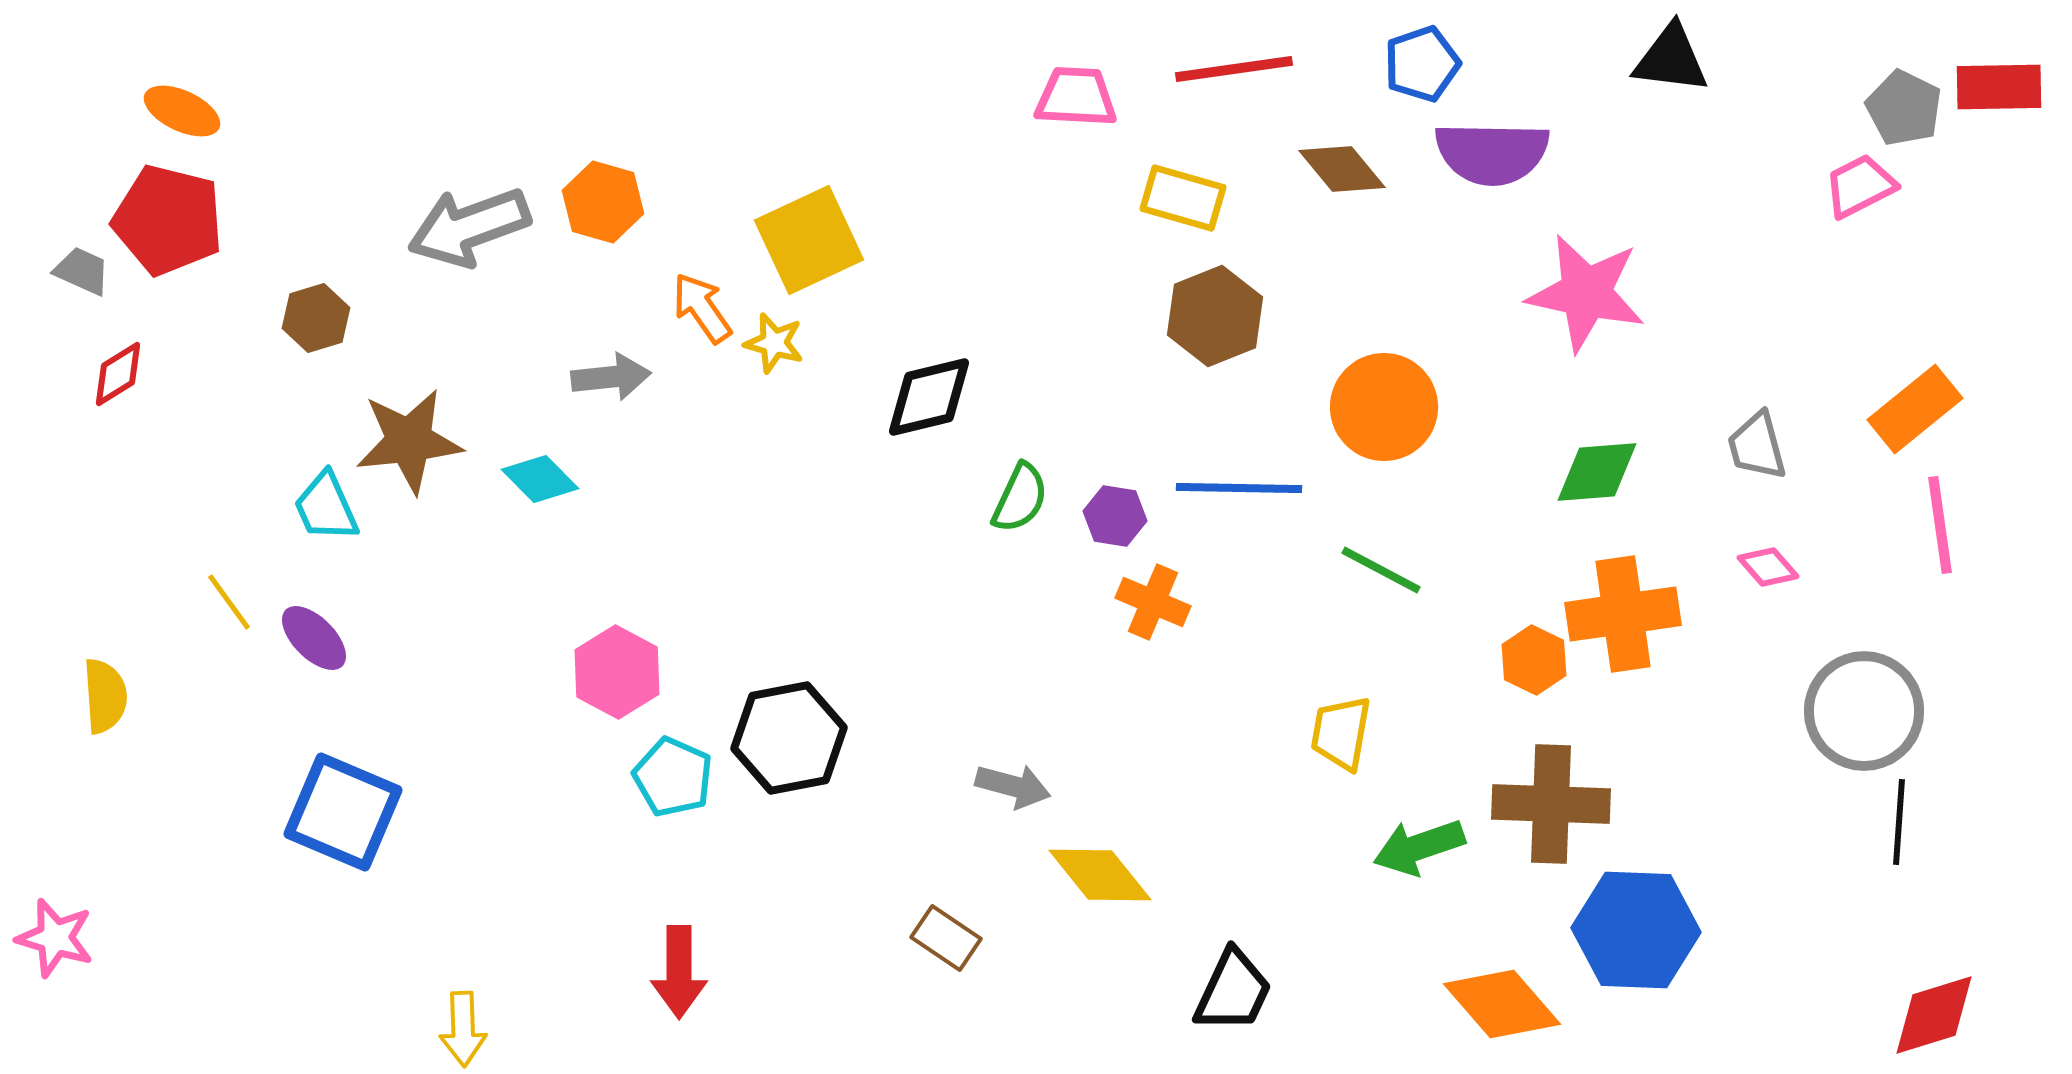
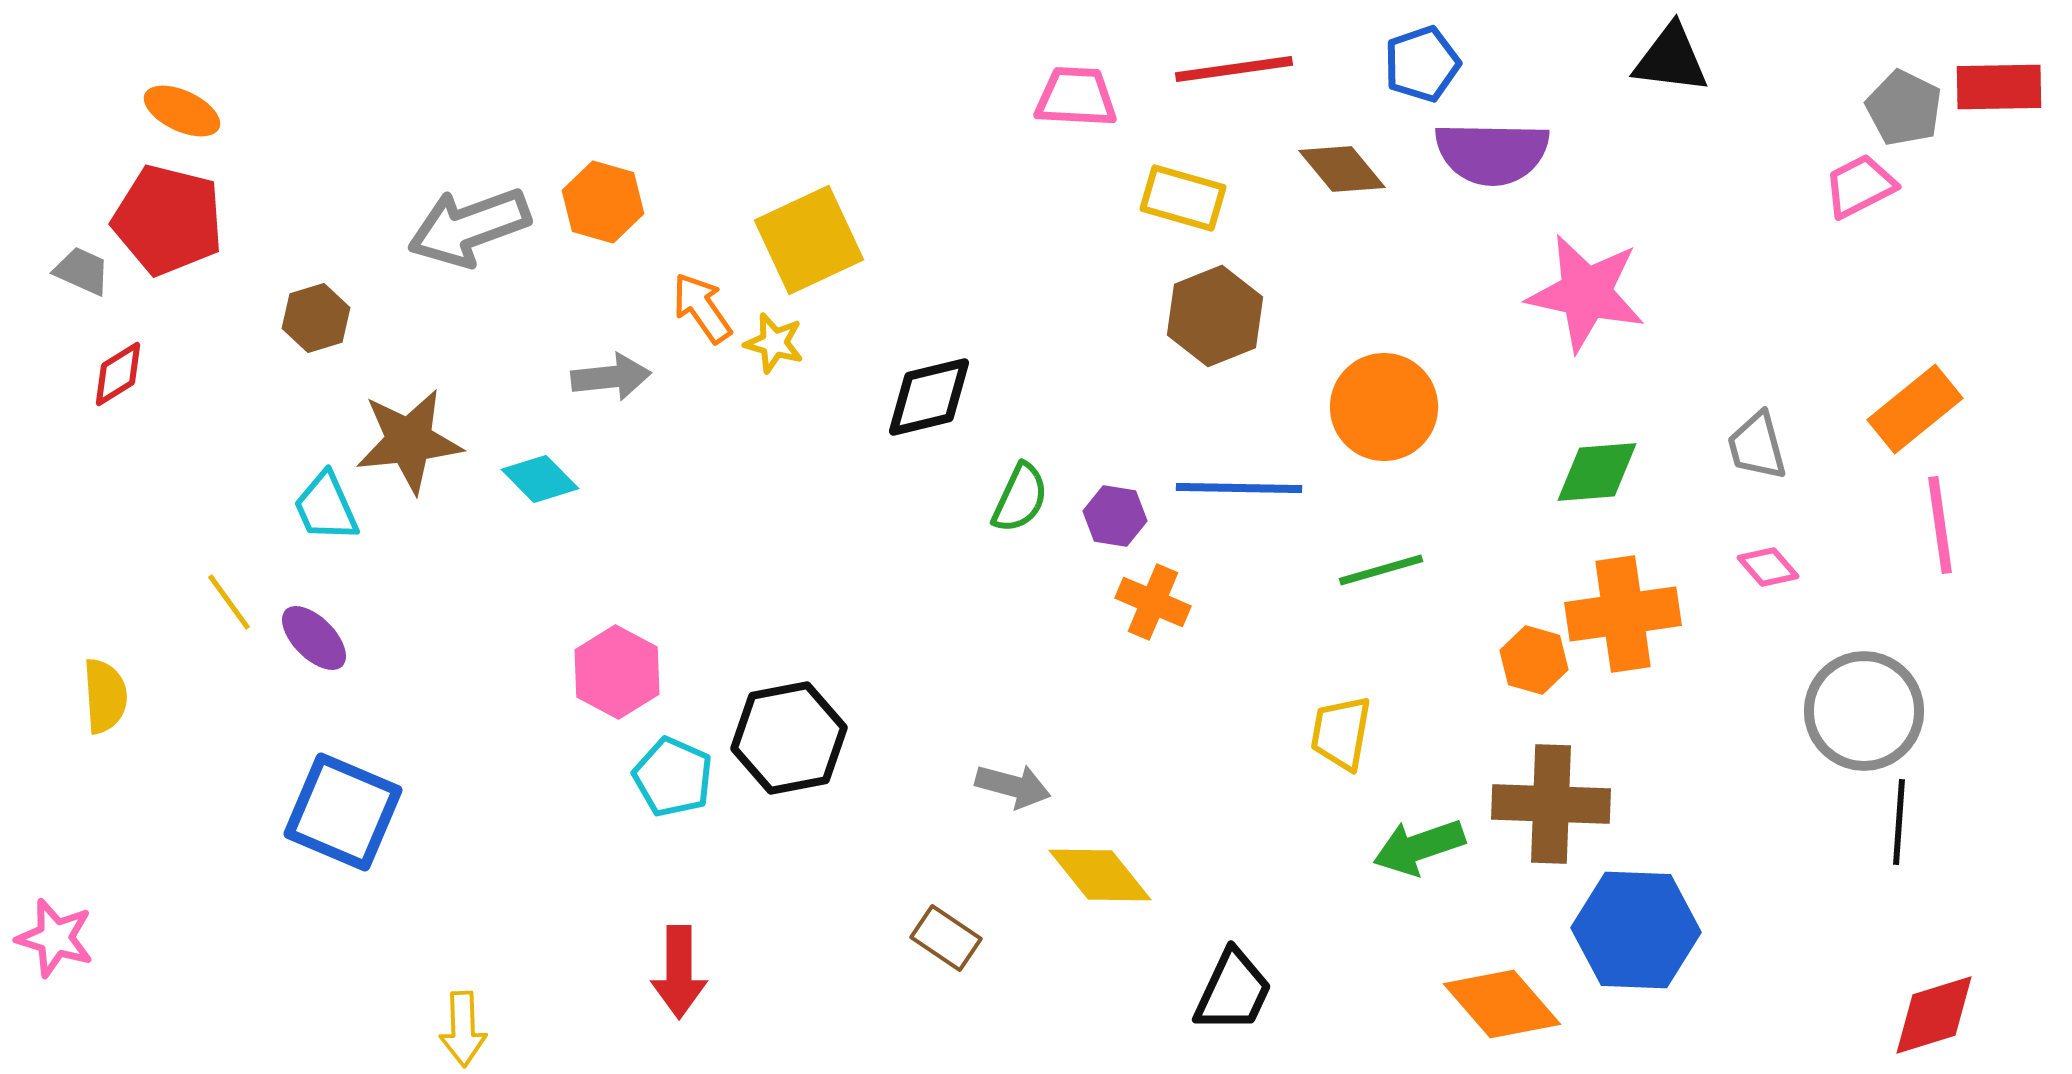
green line at (1381, 570): rotated 44 degrees counterclockwise
orange hexagon at (1534, 660): rotated 10 degrees counterclockwise
